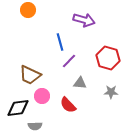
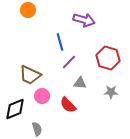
purple line: moved 1 px down
black diamond: moved 3 px left, 1 px down; rotated 15 degrees counterclockwise
gray semicircle: moved 2 px right, 3 px down; rotated 104 degrees counterclockwise
